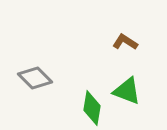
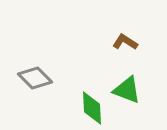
green triangle: moved 1 px up
green diamond: rotated 12 degrees counterclockwise
